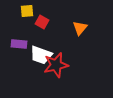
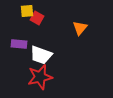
red square: moved 5 px left, 4 px up
red star: moved 16 px left, 12 px down
